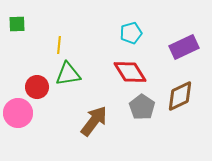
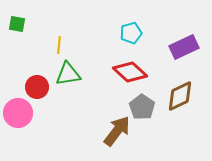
green square: rotated 12 degrees clockwise
red diamond: rotated 16 degrees counterclockwise
brown arrow: moved 23 px right, 10 px down
